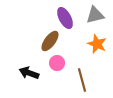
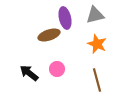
purple ellipse: rotated 15 degrees clockwise
brown ellipse: moved 1 px left, 6 px up; rotated 35 degrees clockwise
pink circle: moved 6 px down
black arrow: rotated 18 degrees clockwise
brown line: moved 15 px right
